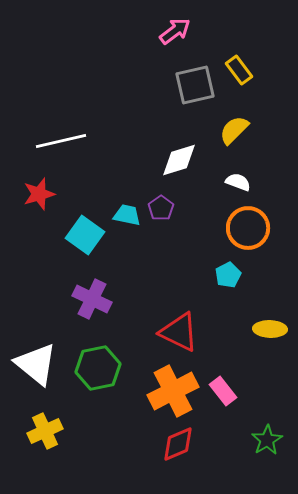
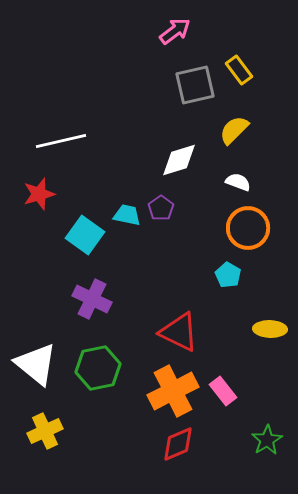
cyan pentagon: rotated 15 degrees counterclockwise
